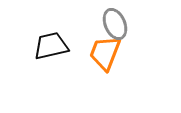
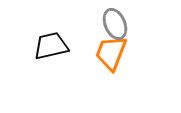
orange trapezoid: moved 6 px right
